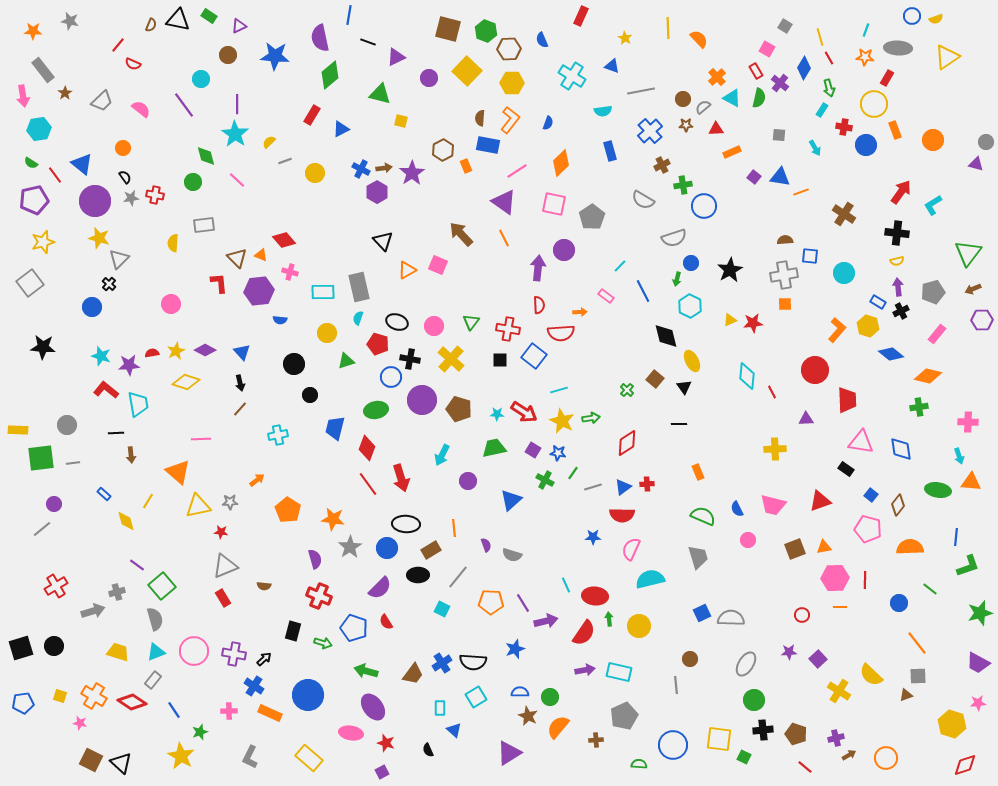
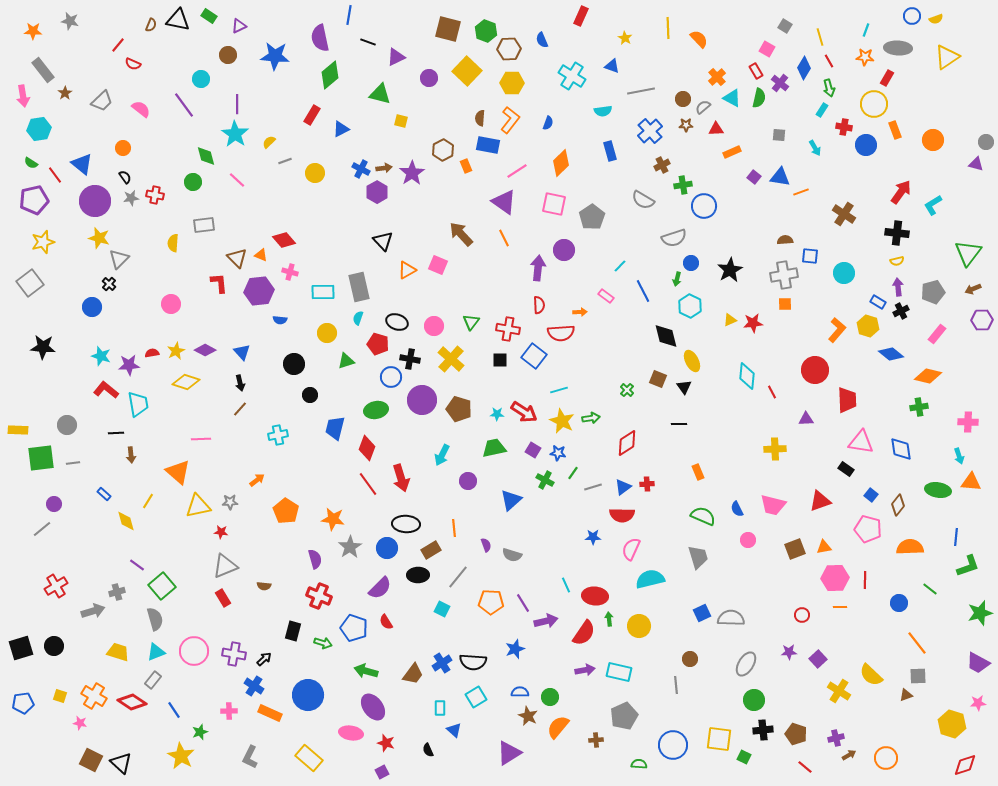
red line at (829, 58): moved 3 px down
brown square at (655, 379): moved 3 px right; rotated 18 degrees counterclockwise
orange pentagon at (288, 510): moved 2 px left, 1 px down
